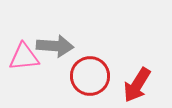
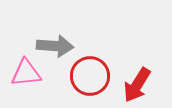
pink triangle: moved 2 px right, 16 px down
